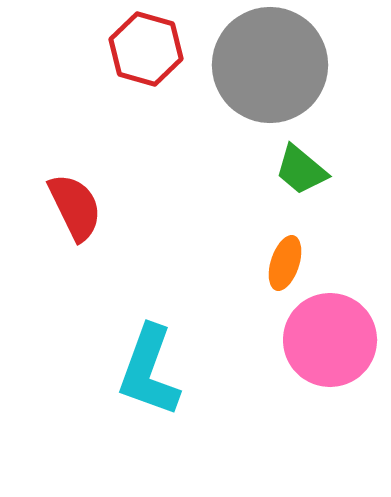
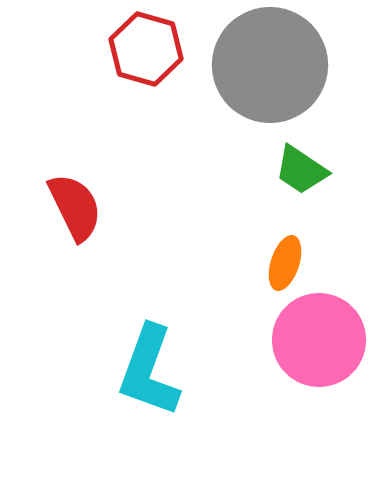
green trapezoid: rotated 6 degrees counterclockwise
pink circle: moved 11 px left
